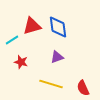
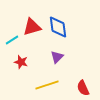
red triangle: moved 1 px down
purple triangle: rotated 24 degrees counterclockwise
yellow line: moved 4 px left, 1 px down; rotated 35 degrees counterclockwise
